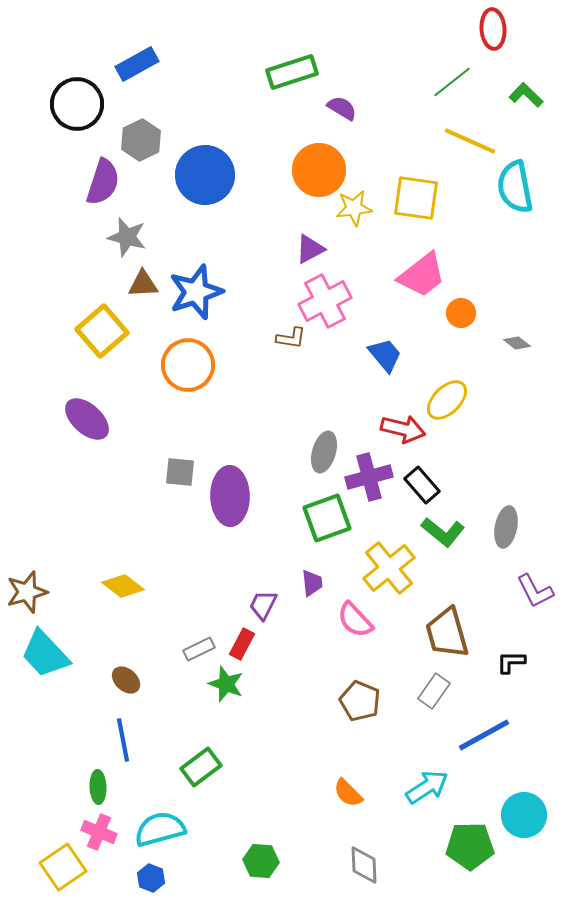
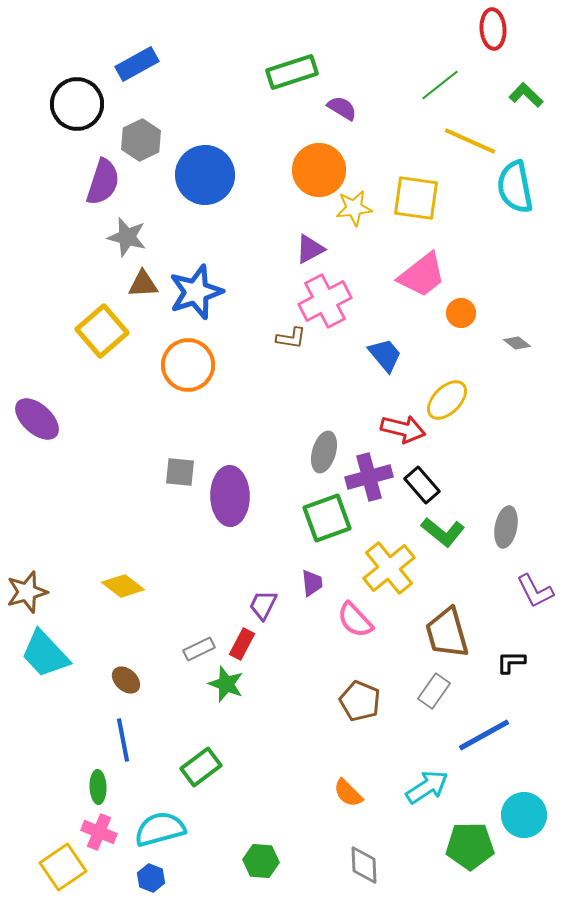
green line at (452, 82): moved 12 px left, 3 px down
purple ellipse at (87, 419): moved 50 px left
